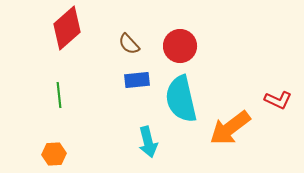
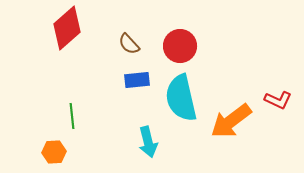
green line: moved 13 px right, 21 px down
cyan semicircle: moved 1 px up
orange arrow: moved 1 px right, 7 px up
orange hexagon: moved 2 px up
